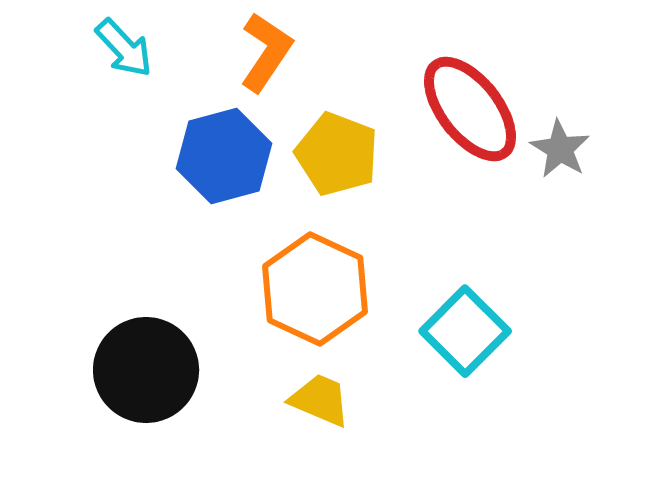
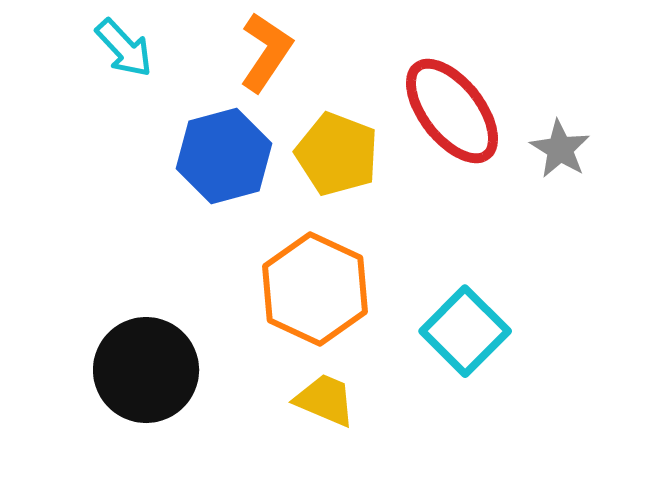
red ellipse: moved 18 px left, 2 px down
yellow trapezoid: moved 5 px right
